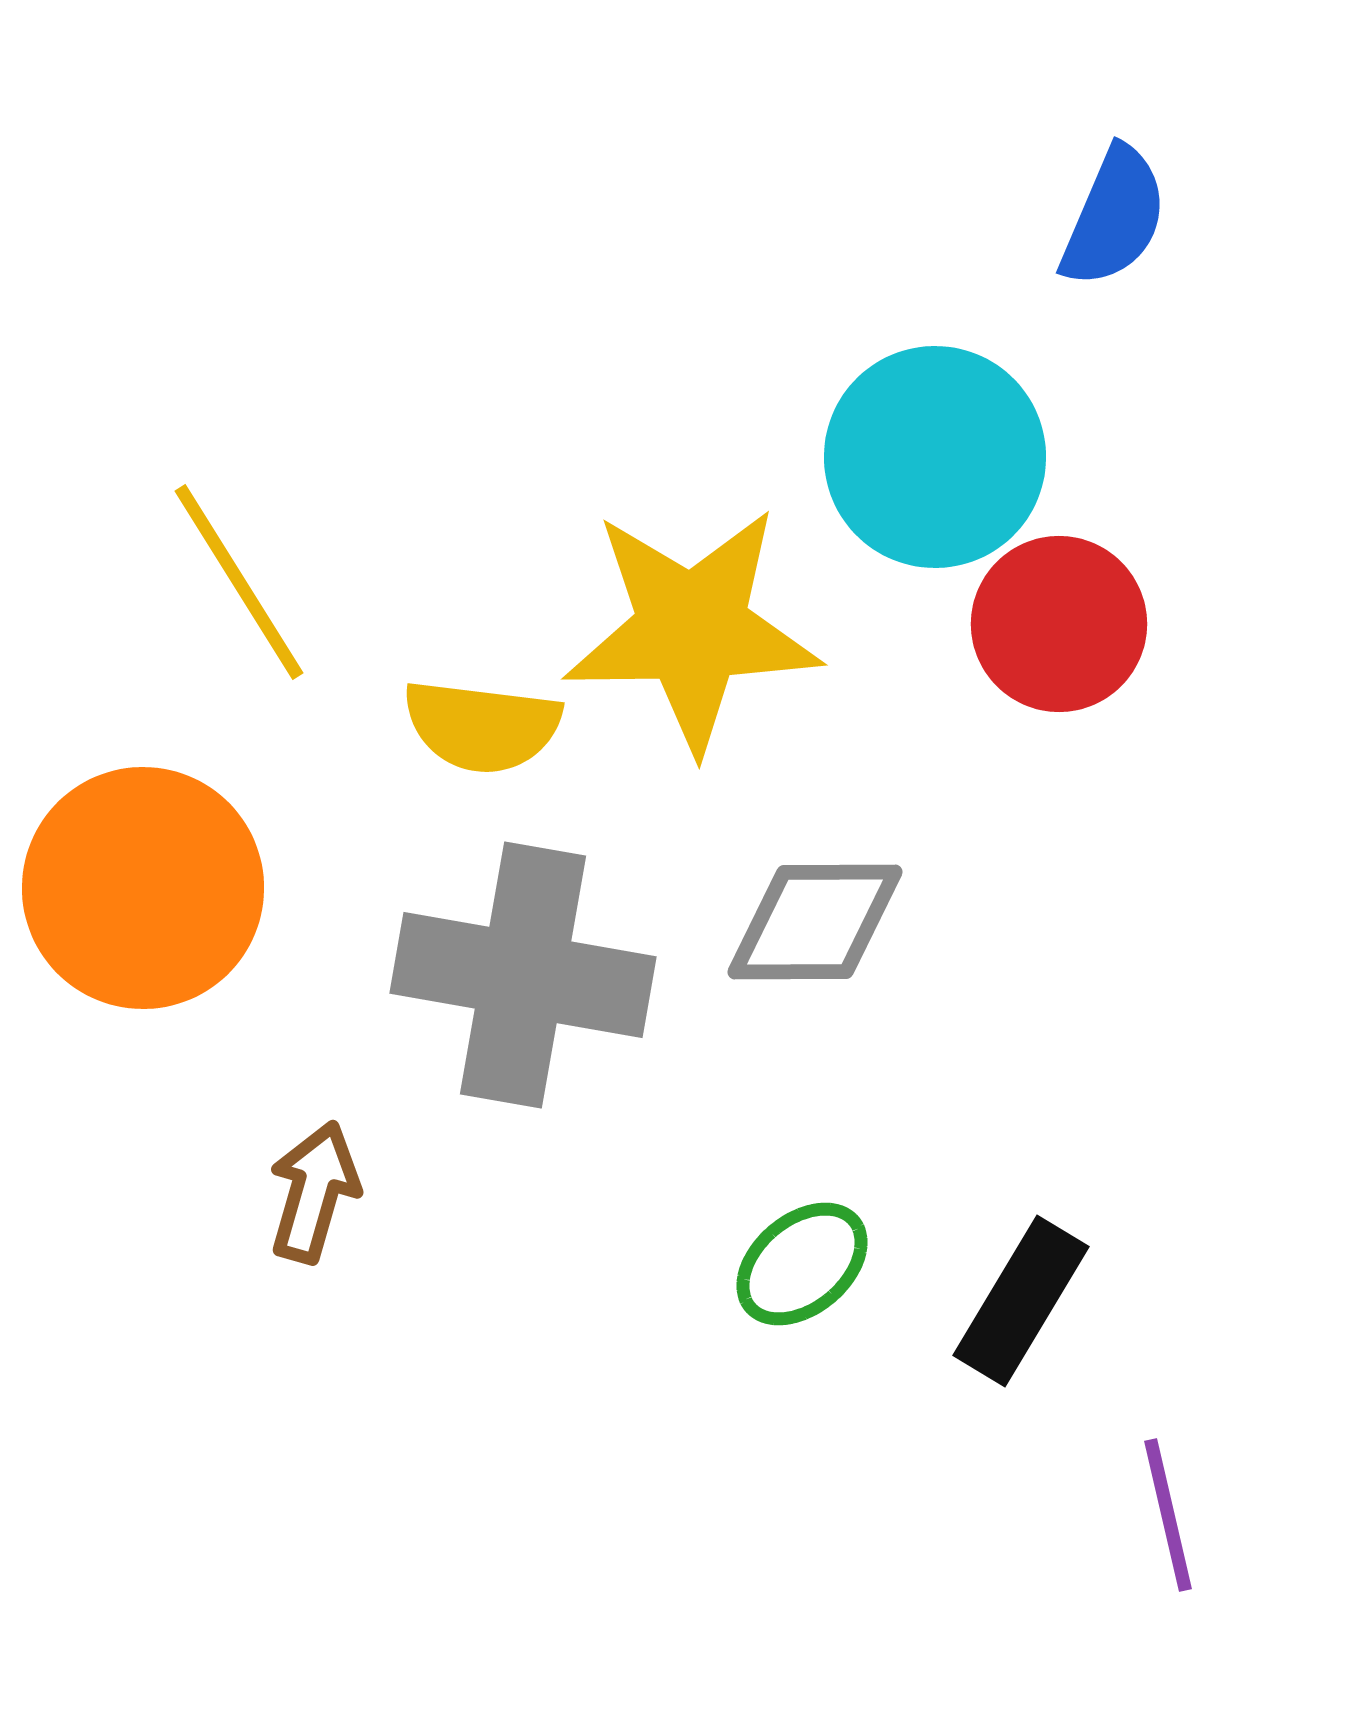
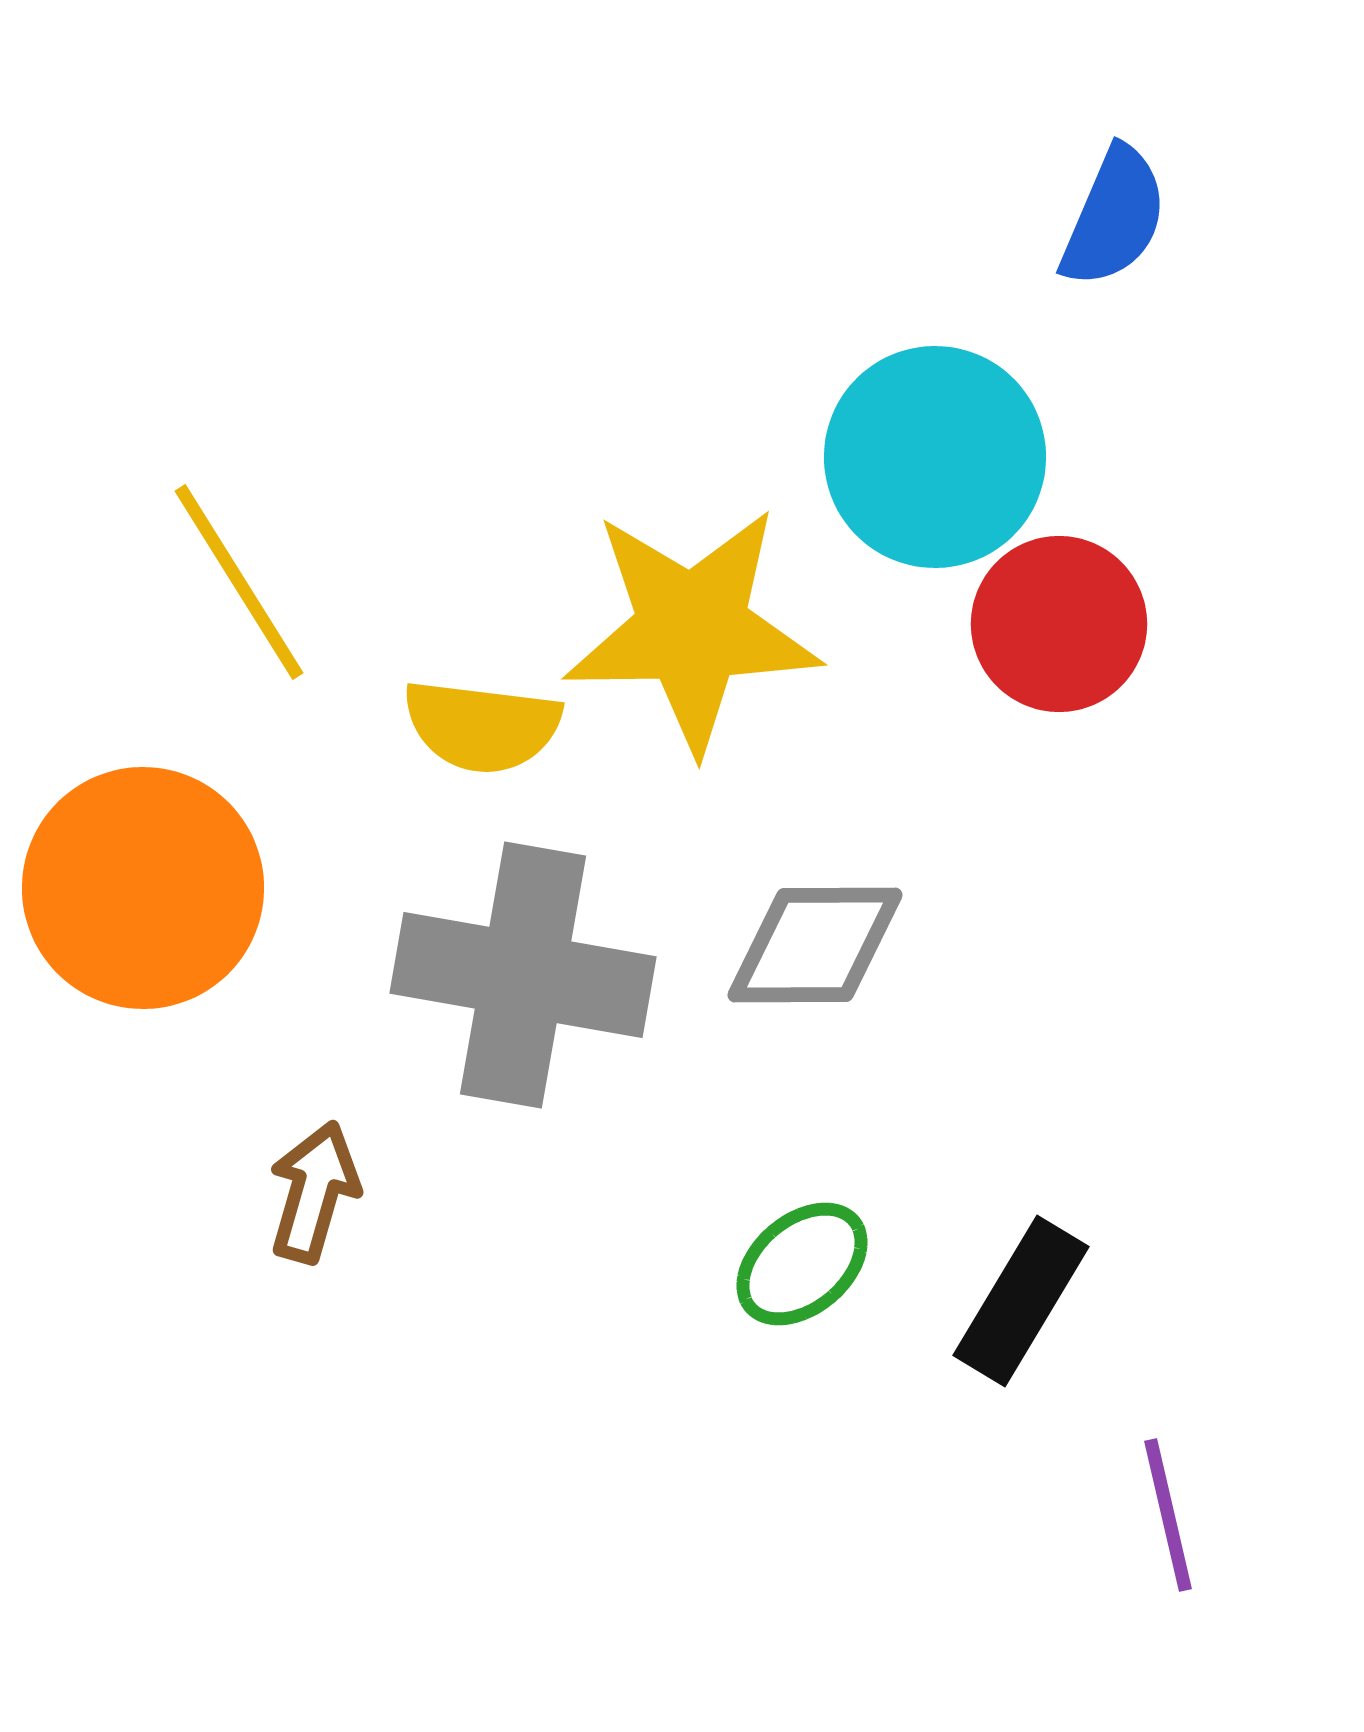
gray diamond: moved 23 px down
